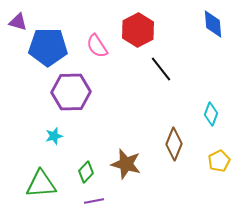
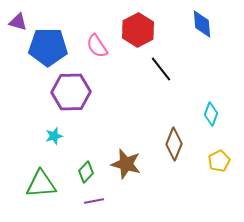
blue diamond: moved 11 px left
